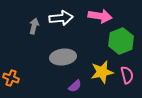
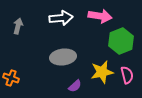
gray arrow: moved 16 px left
